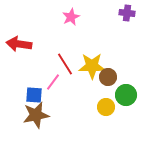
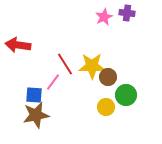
pink star: moved 33 px right
red arrow: moved 1 px left, 1 px down
